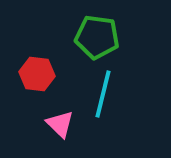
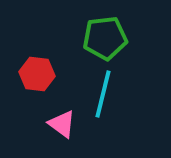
green pentagon: moved 8 px right, 1 px down; rotated 15 degrees counterclockwise
pink triangle: moved 2 px right; rotated 8 degrees counterclockwise
